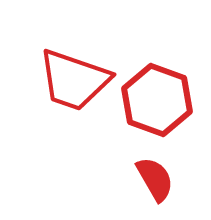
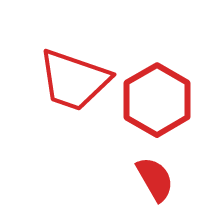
red hexagon: rotated 10 degrees clockwise
